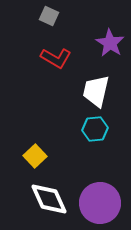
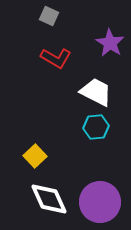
white trapezoid: moved 1 px down; rotated 104 degrees clockwise
cyan hexagon: moved 1 px right, 2 px up
purple circle: moved 1 px up
